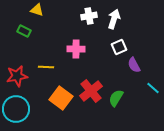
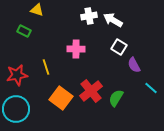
white arrow: moved 1 px left, 1 px down; rotated 78 degrees counterclockwise
white square: rotated 35 degrees counterclockwise
yellow line: rotated 70 degrees clockwise
red star: moved 1 px up
cyan line: moved 2 px left
